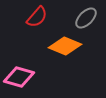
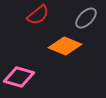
red semicircle: moved 1 px right, 2 px up; rotated 10 degrees clockwise
